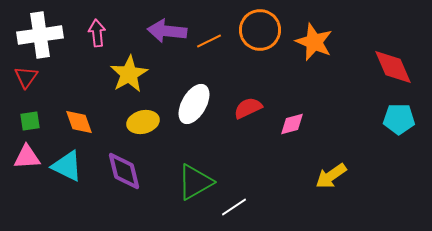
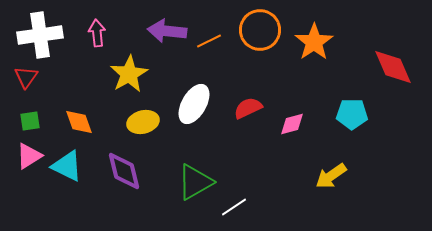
orange star: rotated 15 degrees clockwise
cyan pentagon: moved 47 px left, 5 px up
pink triangle: moved 2 px right, 1 px up; rotated 28 degrees counterclockwise
